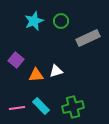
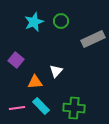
cyan star: moved 1 px down
gray rectangle: moved 5 px right, 1 px down
white triangle: rotated 32 degrees counterclockwise
orange triangle: moved 1 px left, 7 px down
green cross: moved 1 px right, 1 px down; rotated 20 degrees clockwise
